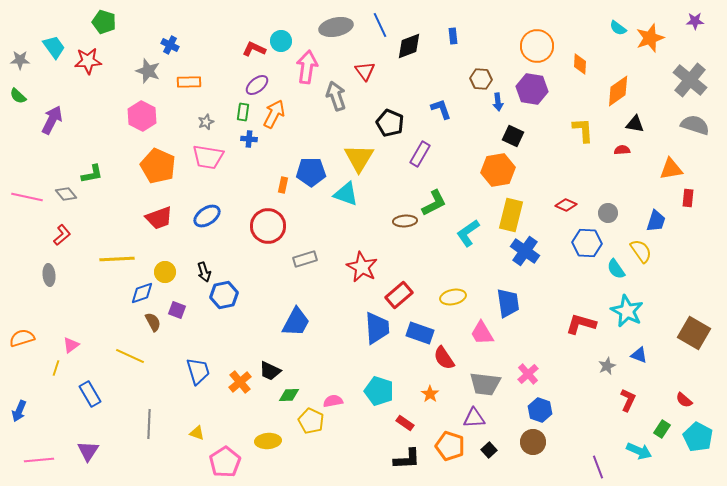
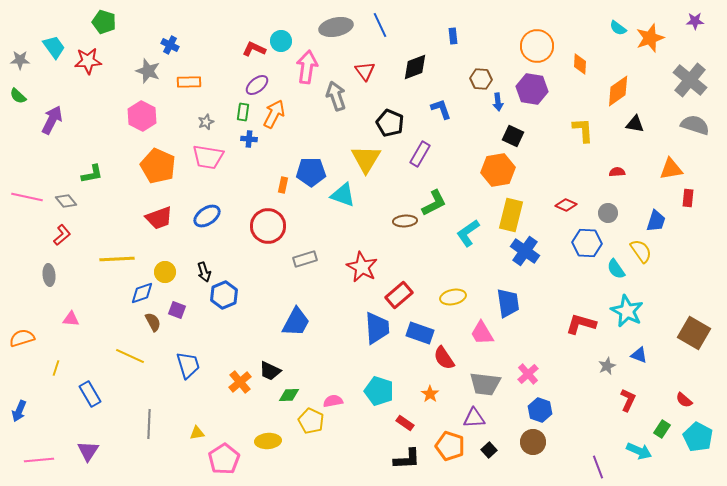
black diamond at (409, 46): moved 6 px right, 21 px down
red semicircle at (622, 150): moved 5 px left, 22 px down
yellow triangle at (359, 158): moved 7 px right, 1 px down
gray diamond at (66, 194): moved 7 px down
cyan triangle at (346, 194): moved 3 px left, 1 px down
blue hexagon at (224, 295): rotated 12 degrees counterclockwise
pink triangle at (71, 345): moved 26 px up; rotated 42 degrees clockwise
blue trapezoid at (198, 371): moved 10 px left, 6 px up
yellow triangle at (197, 433): rotated 28 degrees counterclockwise
pink pentagon at (225, 462): moved 1 px left, 3 px up
